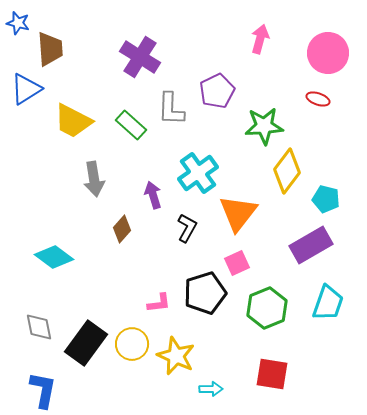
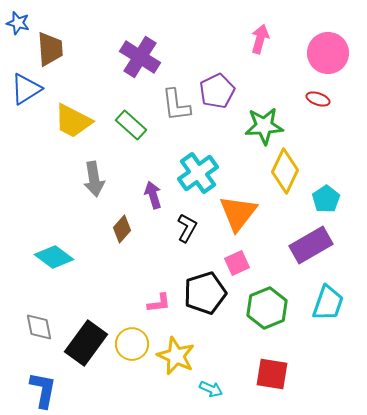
gray L-shape: moved 5 px right, 4 px up; rotated 9 degrees counterclockwise
yellow diamond: moved 2 px left; rotated 12 degrees counterclockwise
cyan pentagon: rotated 24 degrees clockwise
cyan arrow: rotated 25 degrees clockwise
